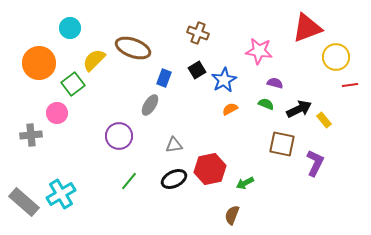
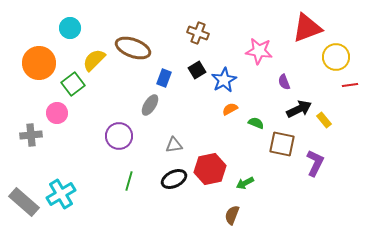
purple semicircle: moved 9 px right, 1 px up; rotated 126 degrees counterclockwise
green semicircle: moved 10 px left, 19 px down
green line: rotated 24 degrees counterclockwise
